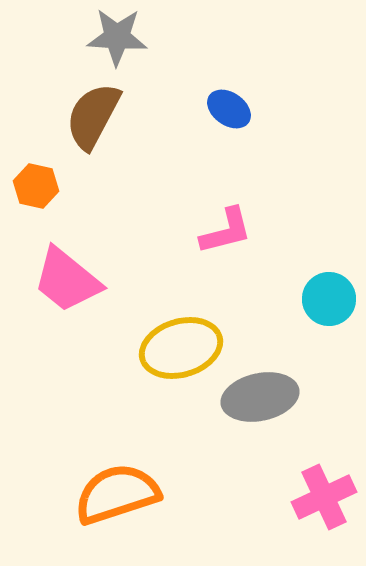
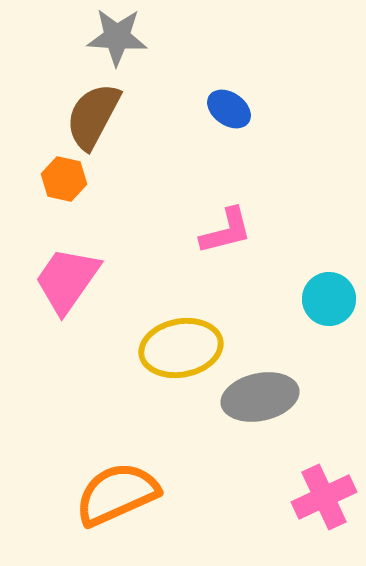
orange hexagon: moved 28 px right, 7 px up
pink trapezoid: rotated 86 degrees clockwise
yellow ellipse: rotated 6 degrees clockwise
orange semicircle: rotated 6 degrees counterclockwise
